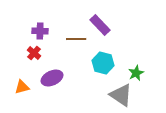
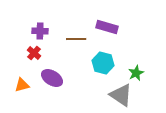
purple rectangle: moved 7 px right, 2 px down; rotated 30 degrees counterclockwise
purple ellipse: rotated 55 degrees clockwise
orange triangle: moved 2 px up
